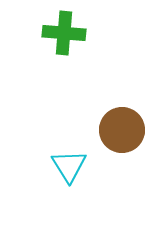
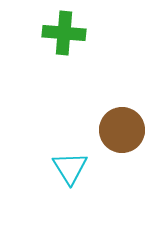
cyan triangle: moved 1 px right, 2 px down
